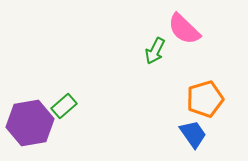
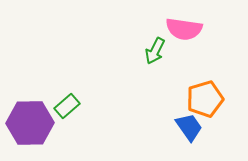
pink semicircle: rotated 36 degrees counterclockwise
green rectangle: moved 3 px right
purple hexagon: rotated 9 degrees clockwise
blue trapezoid: moved 4 px left, 7 px up
